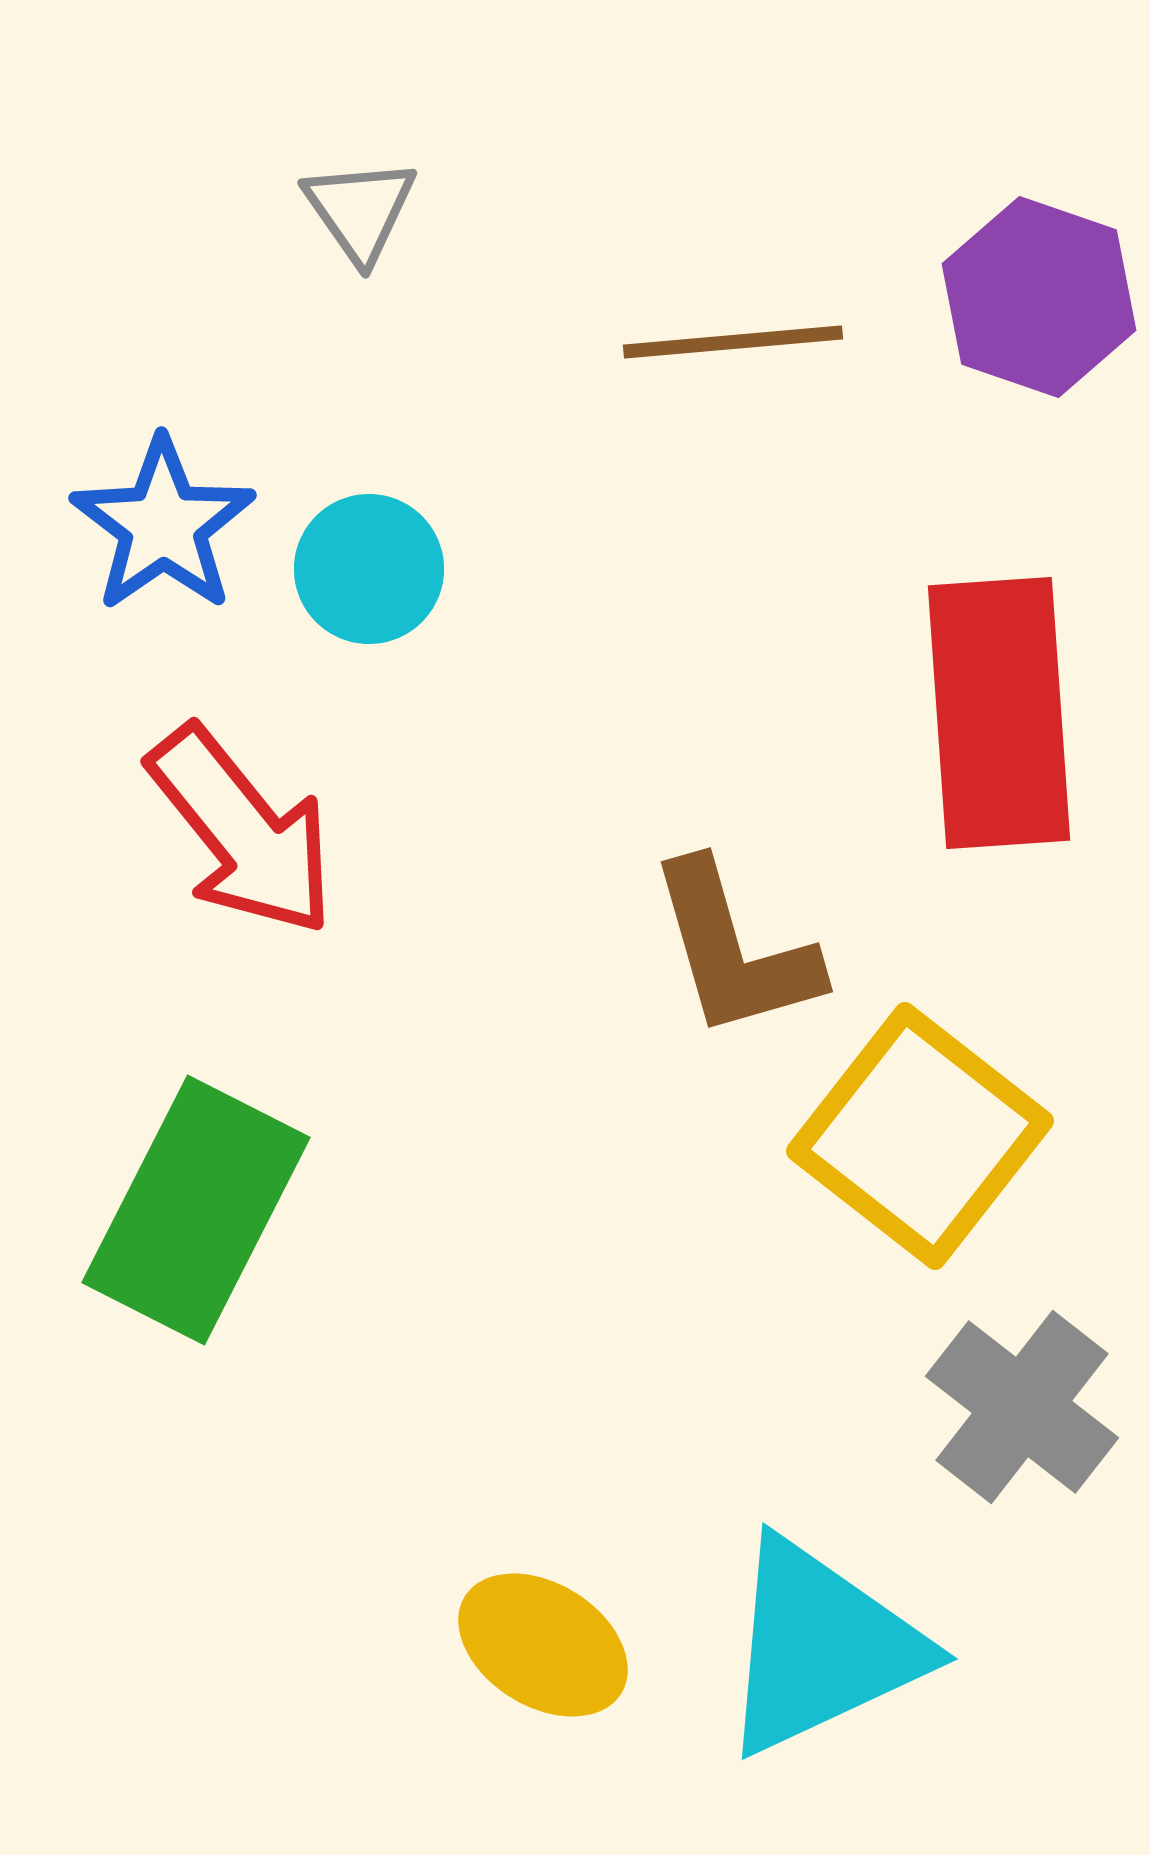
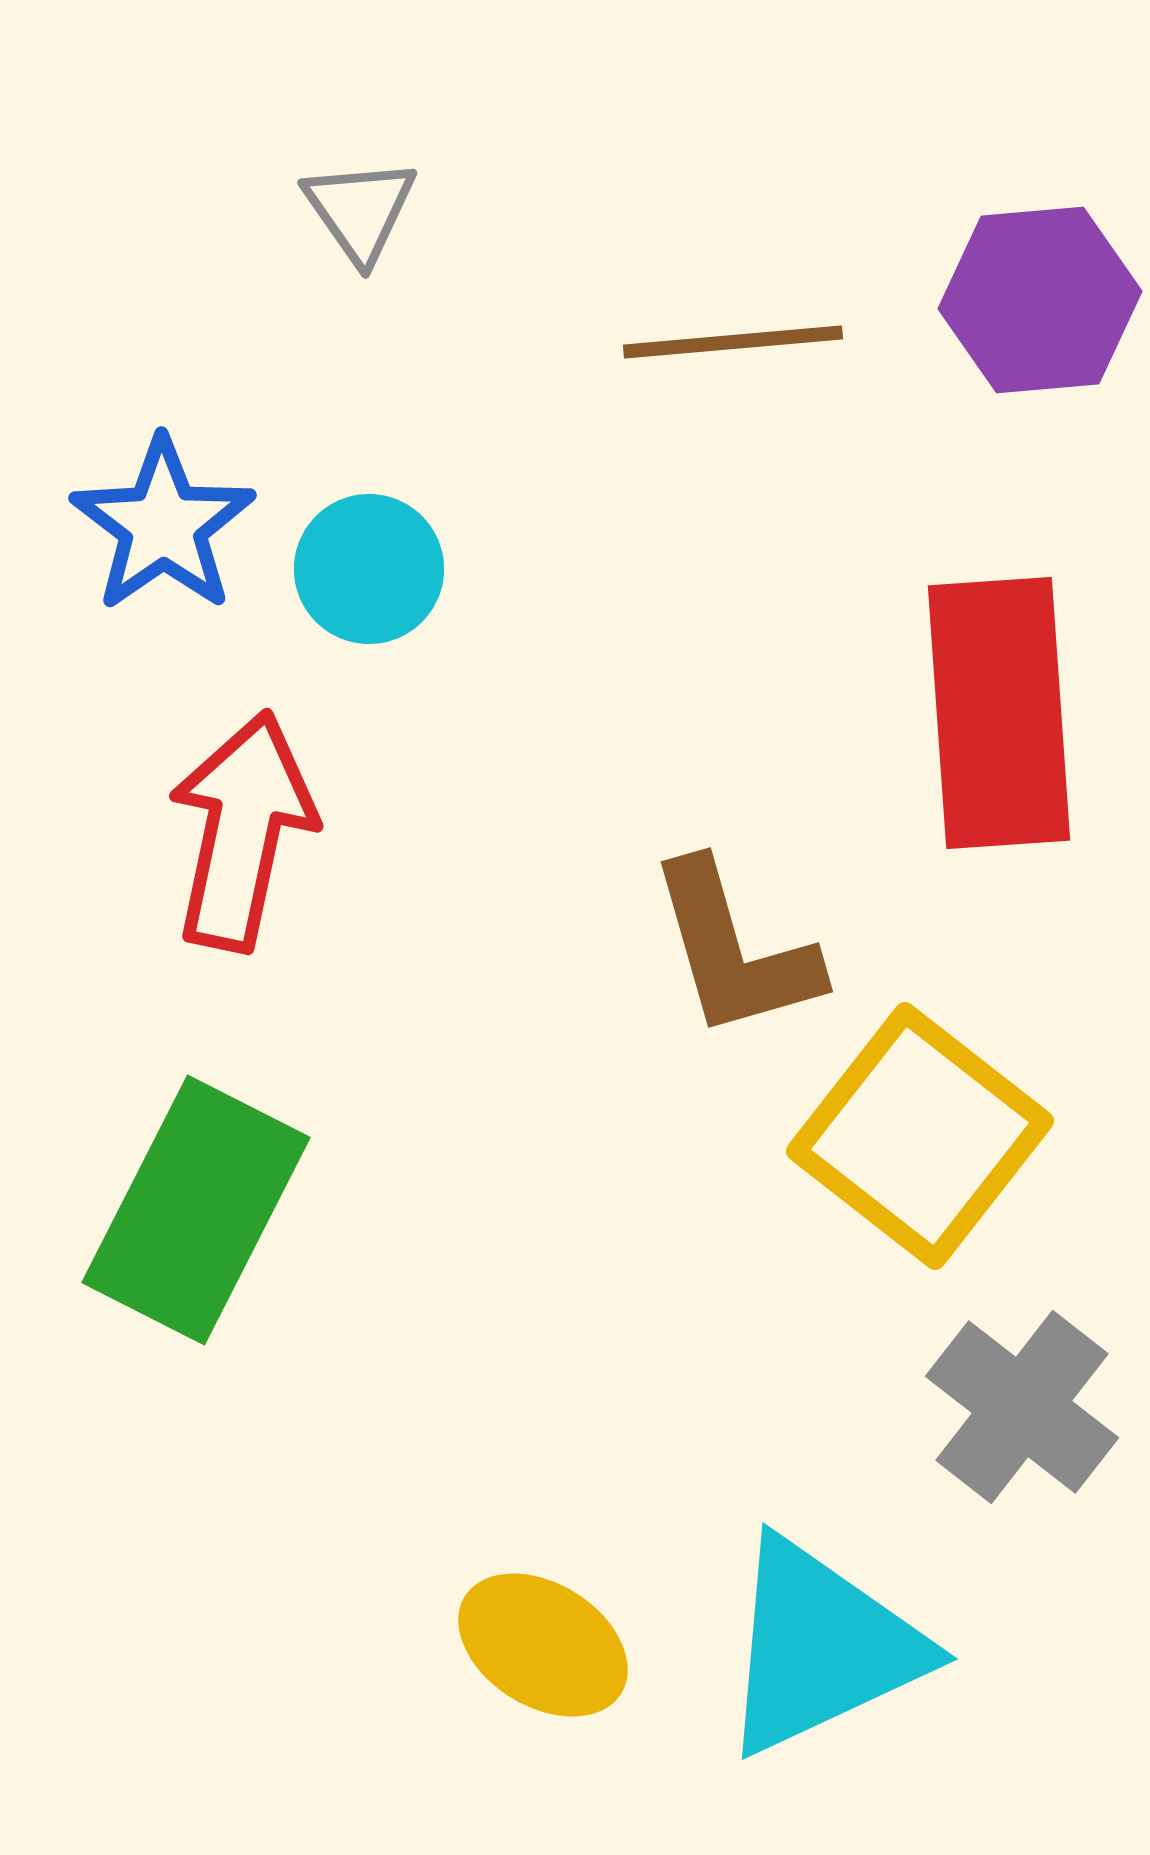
purple hexagon: moved 1 px right, 3 px down; rotated 24 degrees counterclockwise
red arrow: rotated 129 degrees counterclockwise
